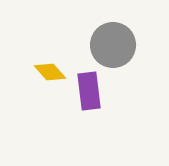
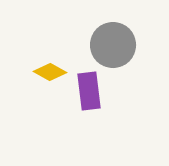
yellow diamond: rotated 20 degrees counterclockwise
